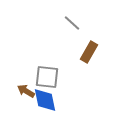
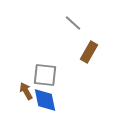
gray line: moved 1 px right
gray square: moved 2 px left, 2 px up
brown arrow: rotated 30 degrees clockwise
